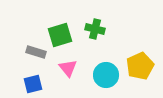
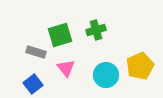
green cross: moved 1 px right, 1 px down; rotated 30 degrees counterclockwise
pink triangle: moved 2 px left
blue square: rotated 24 degrees counterclockwise
